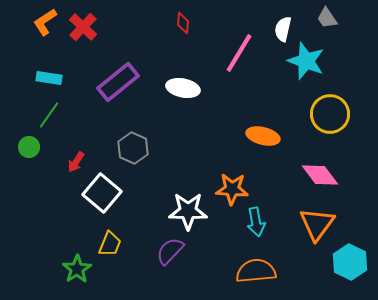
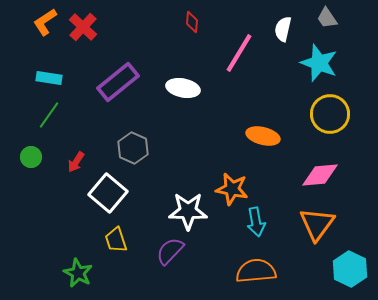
red diamond: moved 9 px right, 1 px up
cyan star: moved 13 px right, 2 px down
green circle: moved 2 px right, 10 px down
pink diamond: rotated 57 degrees counterclockwise
orange star: rotated 8 degrees clockwise
white square: moved 6 px right
yellow trapezoid: moved 6 px right, 4 px up; rotated 140 degrees clockwise
cyan hexagon: moved 7 px down
green star: moved 1 px right, 4 px down; rotated 12 degrees counterclockwise
